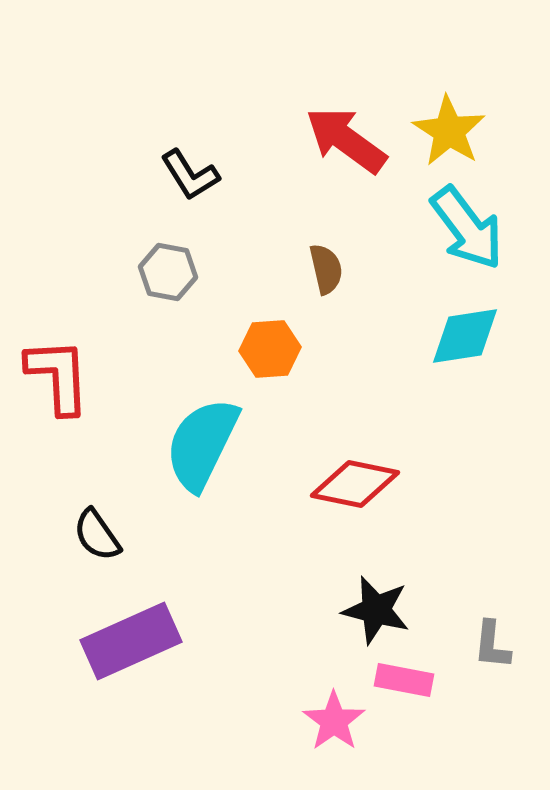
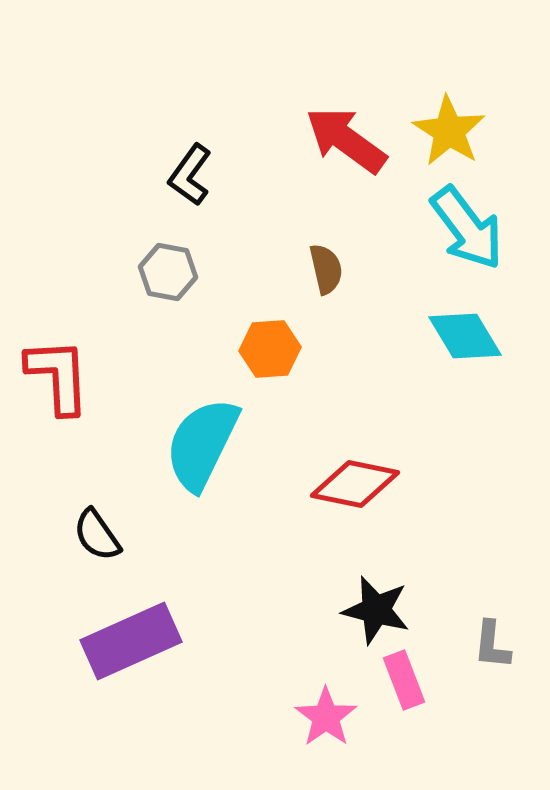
black L-shape: rotated 68 degrees clockwise
cyan diamond: rotated 68 degrees clockwise
pink rectangle: rotated 58 degrees clockwise
pink star: moved 8 px left, 4 px up
